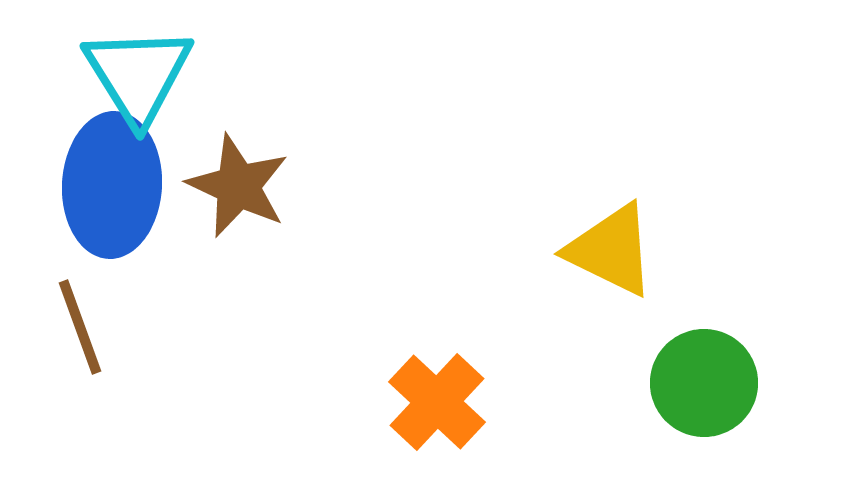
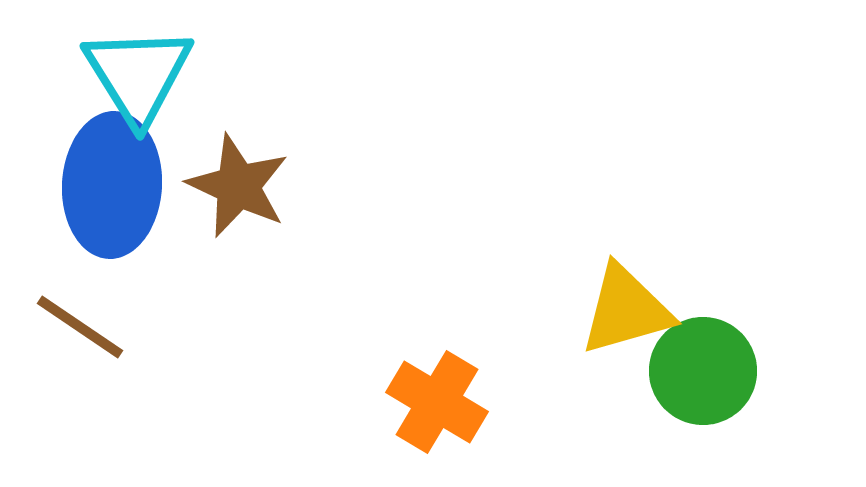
yellow triangle: moved 15 px right, 60 px down; rotated 42 degrees counterclockwise
brown line: rotated 36 degrees counterclockwise
green circle: moved 1 px left, 12 px up
orange cross: rotated 12 degrees counterclockwise
